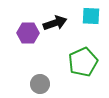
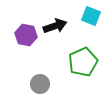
cyan square: rotated 18 degrees clockwise
black arrow: moved 3 px down
purple hexagon: moved 2 px left, 2 px down; rotated 10 degrees clockwise
